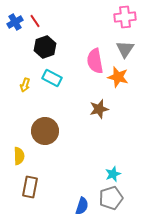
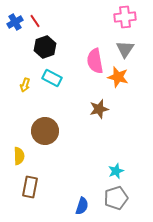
cyan star: moved 3 px right, 3 px up
gray pentagon: moved 5 px right
